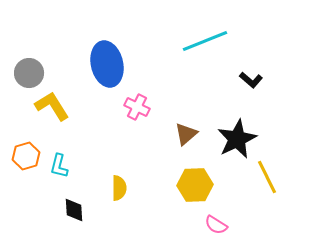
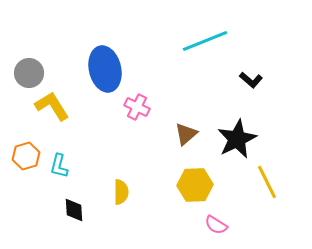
blue ellipse: moved 2 px left, 5 px down
yellow line: moved 5 px down
yellow semicircle: moved 2 px right, 4 px down
